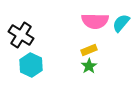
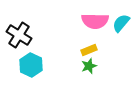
black cross: moved 2 px left
green star: rotated 14 degrees clockwise
